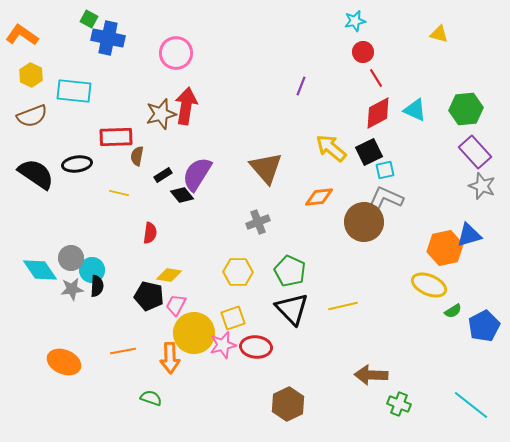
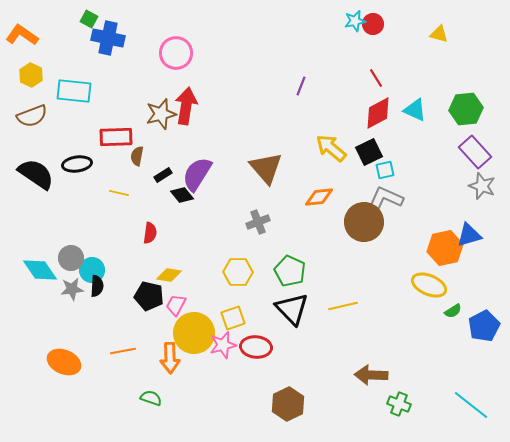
red circle at (363, 52): moved 10 px right, 28 px up
